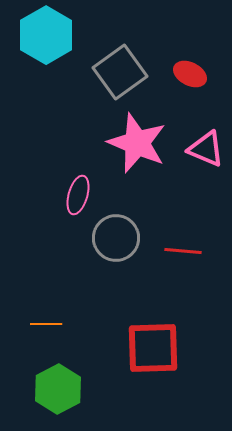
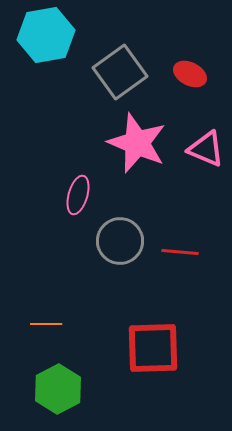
cyan hexagon: rotated 20 degrees clockwise
gray circle: moved 4 px right, 3 px down
red line: moved 3 px left, 1 px down
